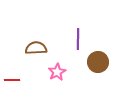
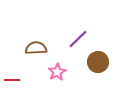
purple line: rotated 45 degrees clockwise
